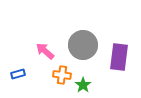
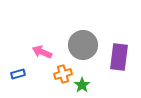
pink arrow: moved 3 px left, 1 px down; rotated 18 degrees counterclockwise
orange cross: moved 1 px right, 1 px up; rotated 24 degrees counterclockwise
green star: moved 1 px left
